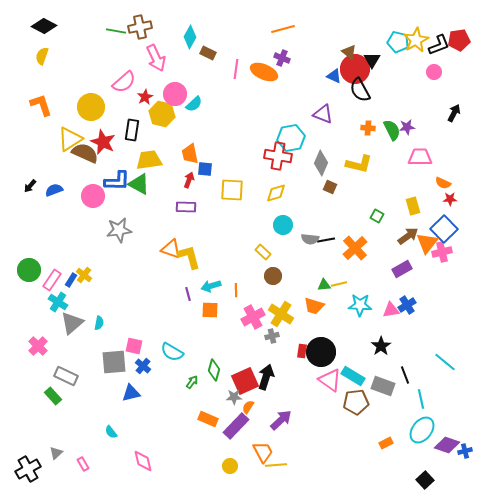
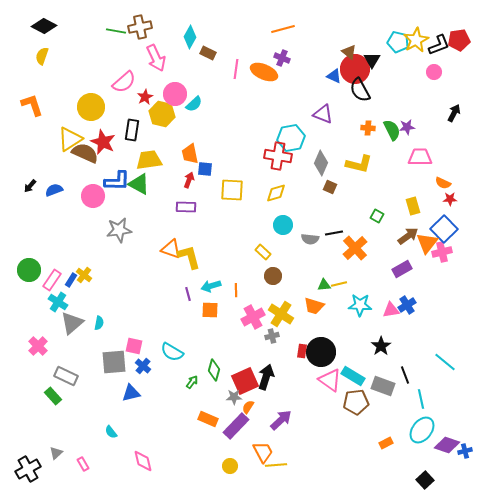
orange L-shape at (41, 105): moved 9 px left
black line at (326, 240): moved 8 px right, 7 px up
